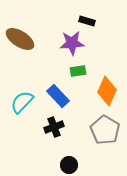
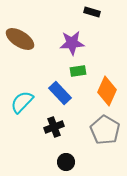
black rectangle: moved 5 px right, 9 px up
blue rectangle: moved 2 px right, 3 px up
black circle: moved 3 px left, 3 px up
